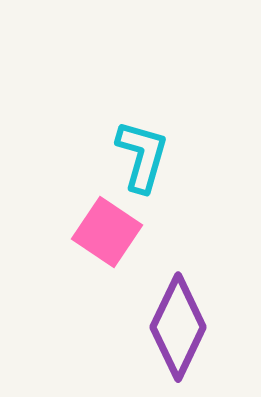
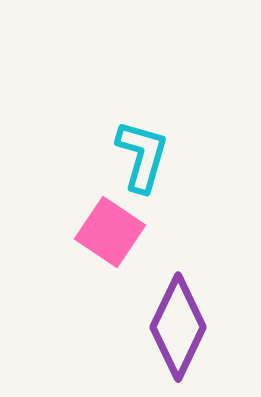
pink square: moved 3 px right
